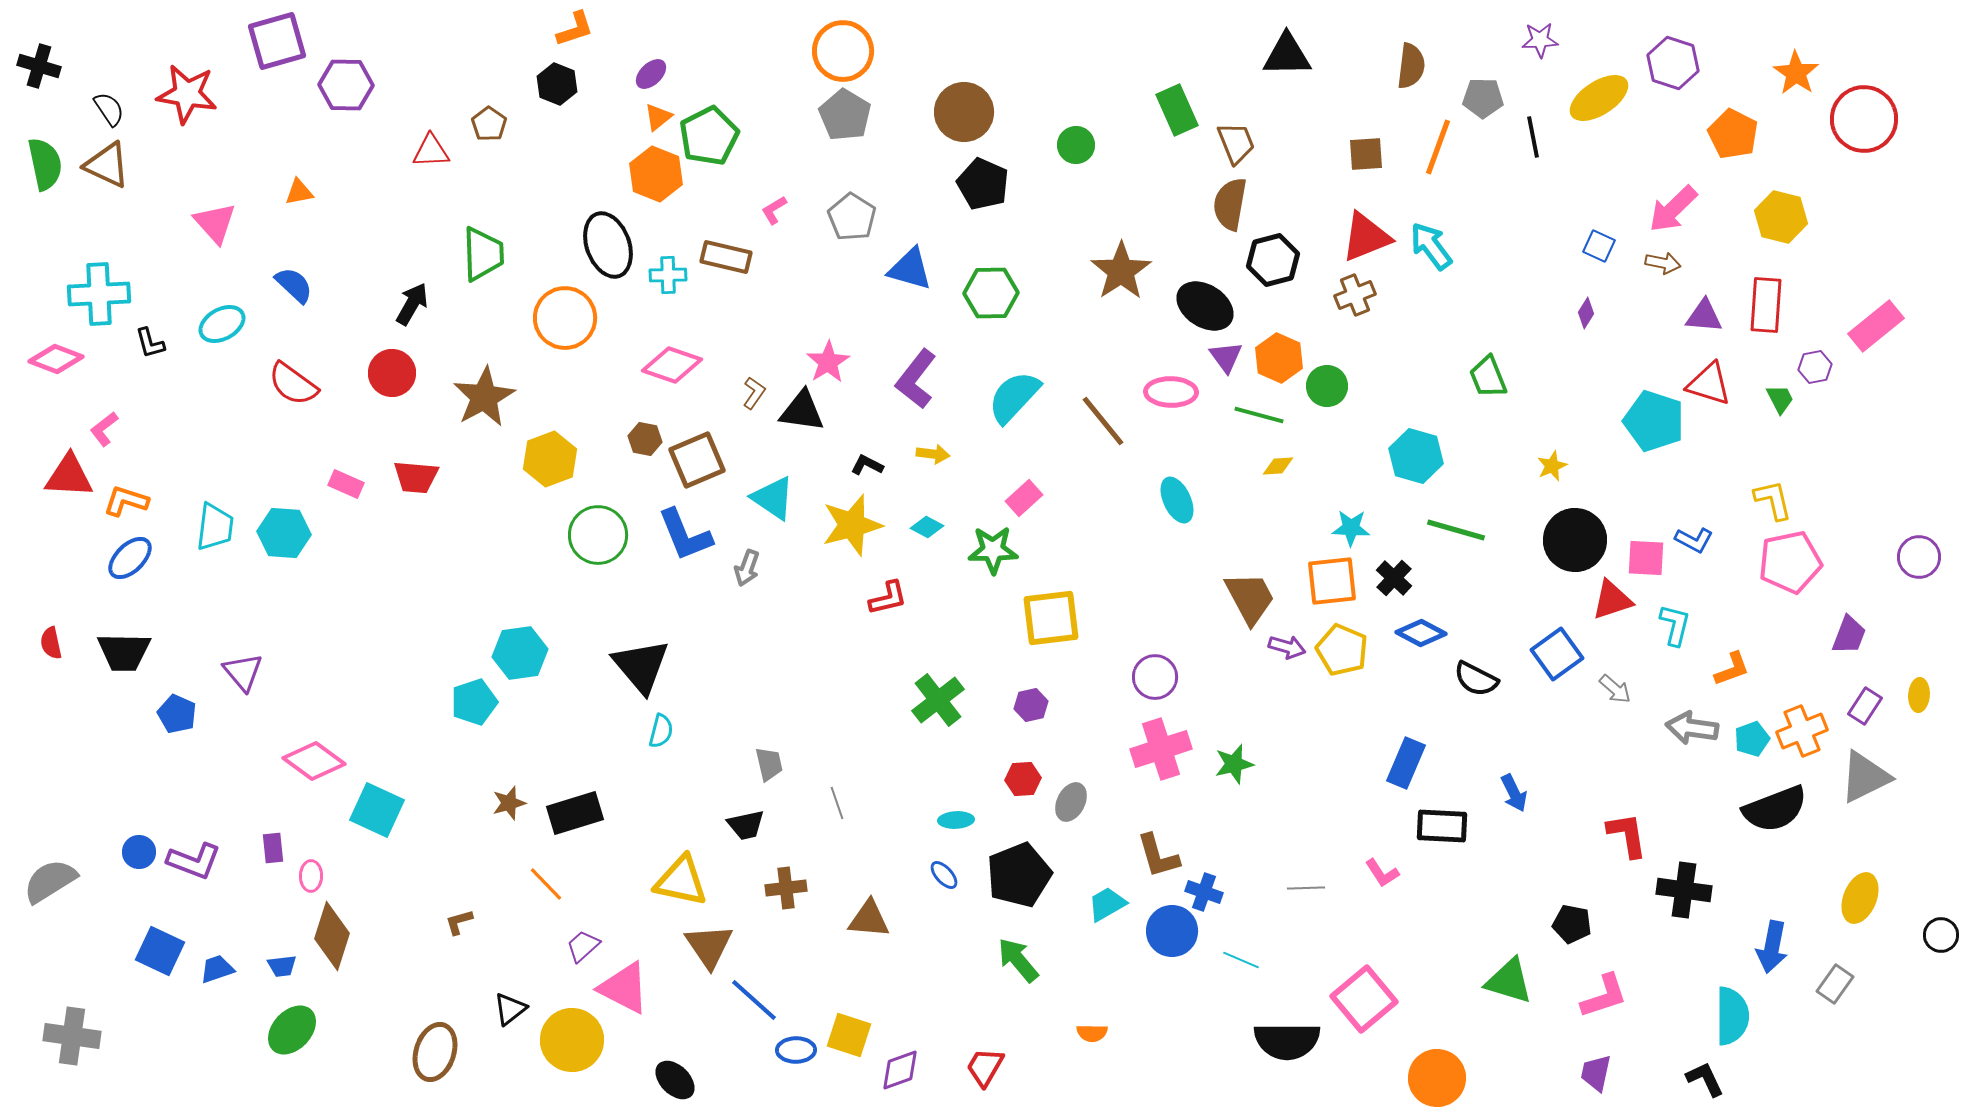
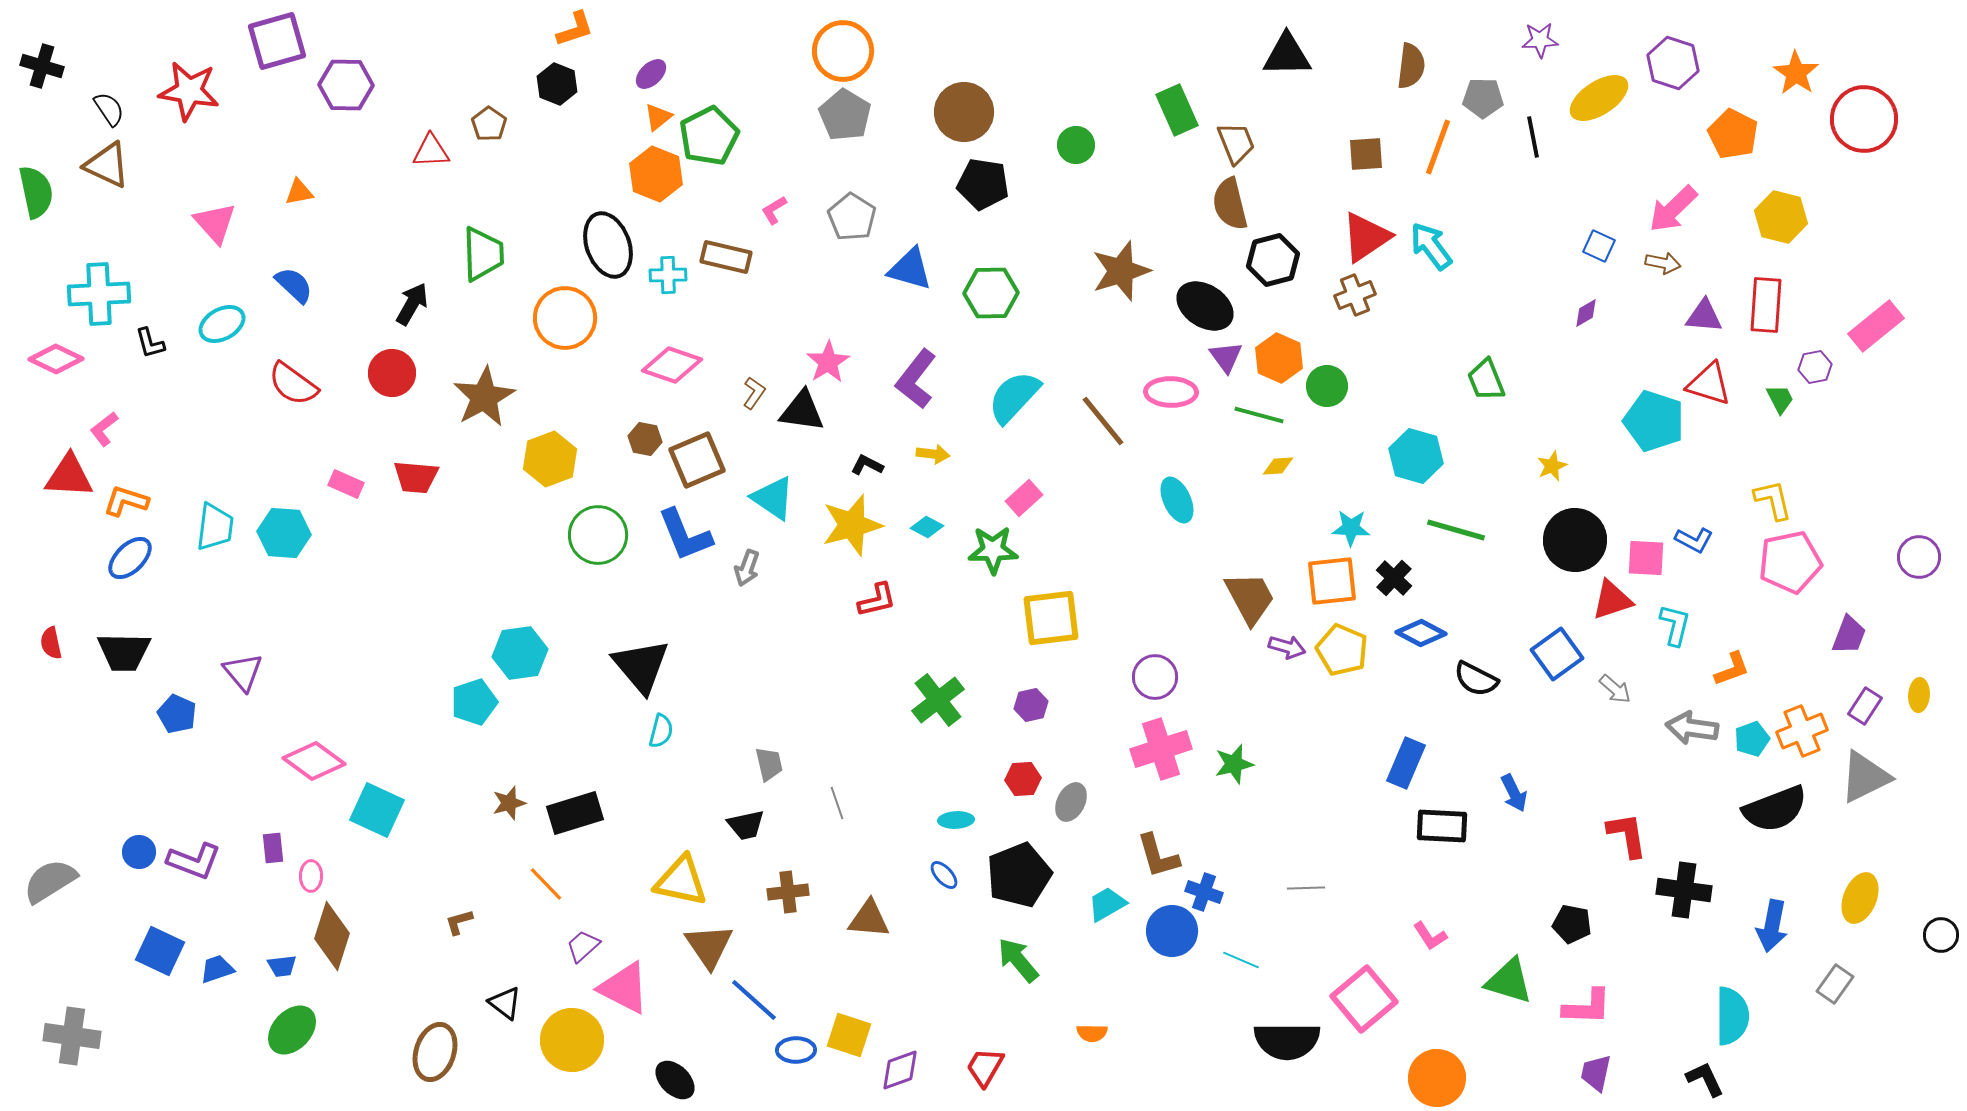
black cross at (39, 66): moved 3 px right
red star at (187, 94): moved 2 px right, 3 px up
green semicircle at (45, 164): moved 9 px left, 28 px down
black pentagon at (983, 184): rotated 15 degrees counterclockwise
brown semicircle at (1230, 204): rotated 24 degrees counterclockwise
red triangle at (1366, 237): rotated 12 degrees counterclockwise
brown star at (1121, 271): rotated 16 degrees clockwise
purple diamond at (1586, 313): rotated 28 degrees clockwise
pink diamond at (56, 359): rotated 4 degrees clockwise
green trapezoid at (1488, 377): moved 2 px left, 3 px down
red L-shape at (888, 598): moved 11 px left, 2 px down
pink L-shape at (1382, 873): moved 48 px right, 63 px down
brown cross at (786, 888): moved 2 px right, 4 px down
blue arrow at (1772, 947): moved 21 px up
pink L-shape at (1604, 996): moved 17 px left, 11 px down; rotated 20 degrees clockwise
black triangle at (510, 1009): moved 5 px left, 6 px up; rotated 45 degrees counterclockwise
